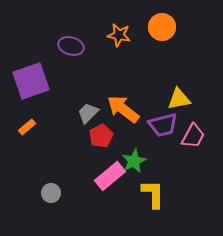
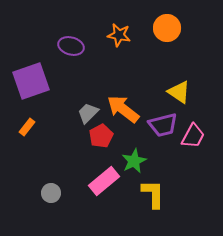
orange circle: moved 5 px right, 1 px down
yellow triangle: moved 7 px up; rotated 45 degrees clockwise
orange rectangle: rotated 12 degrees counterclockwise
pink rectangle: moved 6 px left, 5 px down
